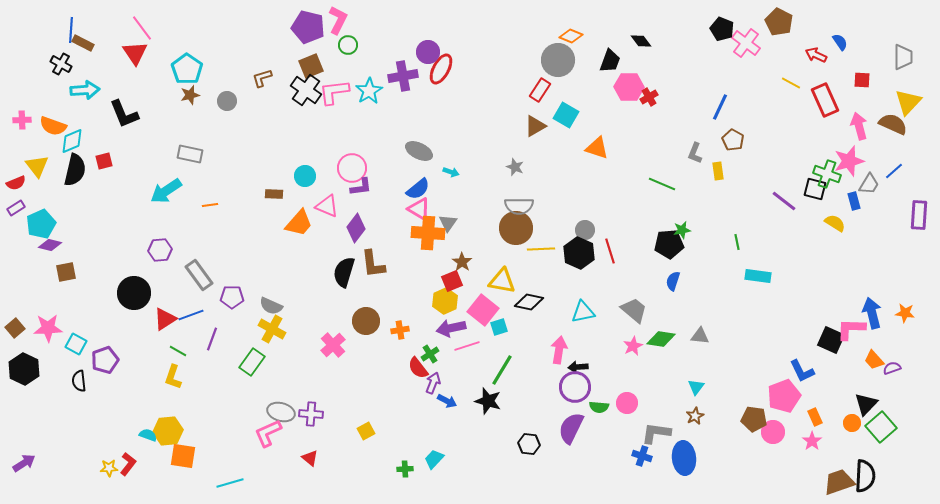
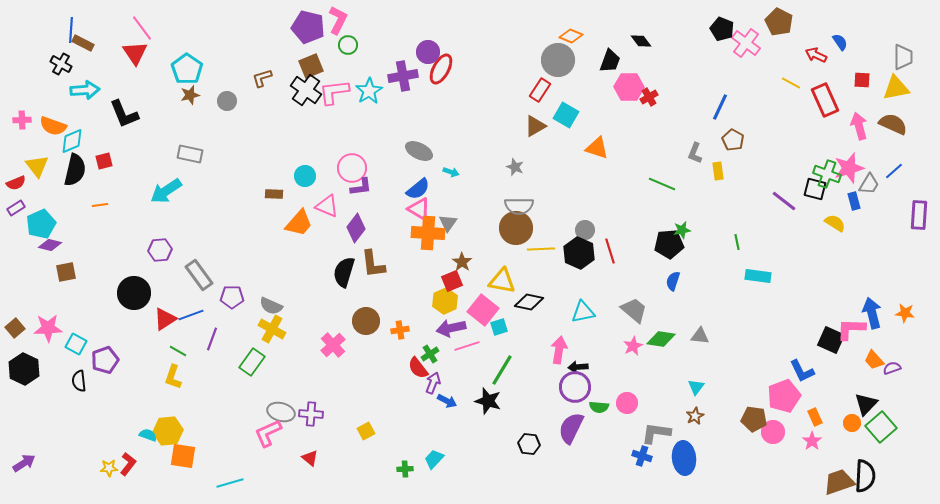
yellow triangle at (908, 102): moved 12 px left, 14 px up; rotated 36 degrees clockwise
pink star at (849, 161): moved 7 px down
orange line at (210, 205): moved 110 px left
